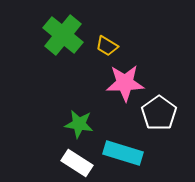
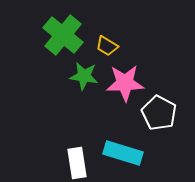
white pentagon: rotated 8 degrees counterclockwise
green star: moved 5 px right, 48 px up
white rectangle: rotated 48 degrees clockwise
